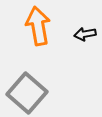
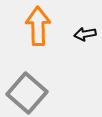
orange arrow: rotated 9 degrees clockwise
